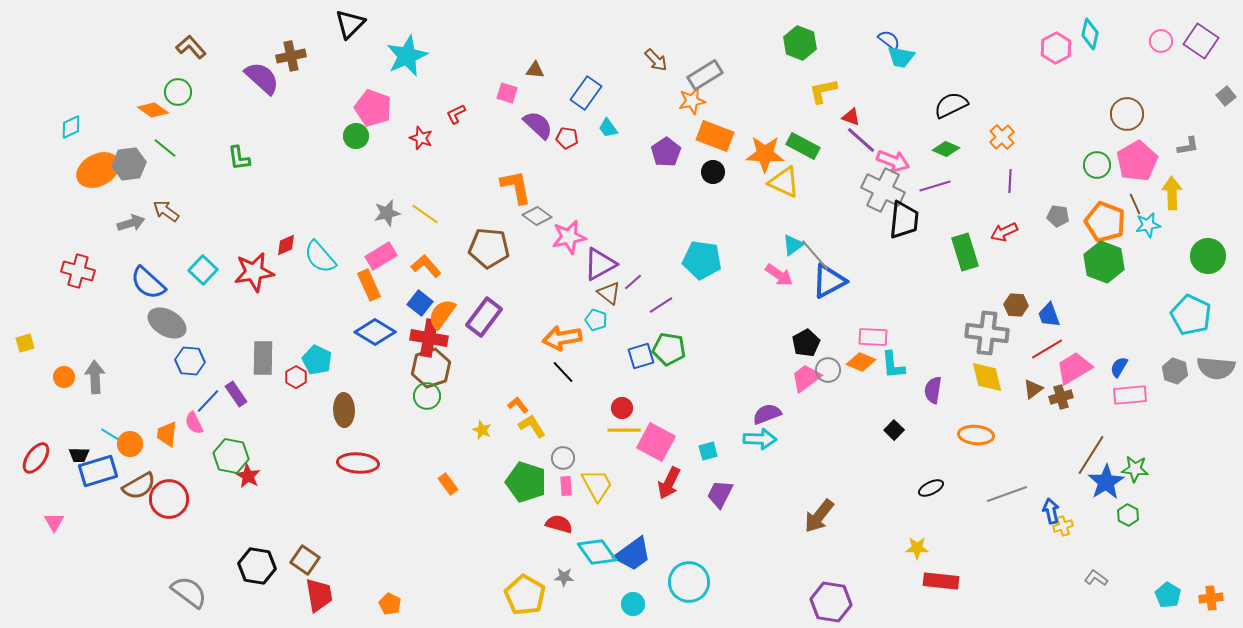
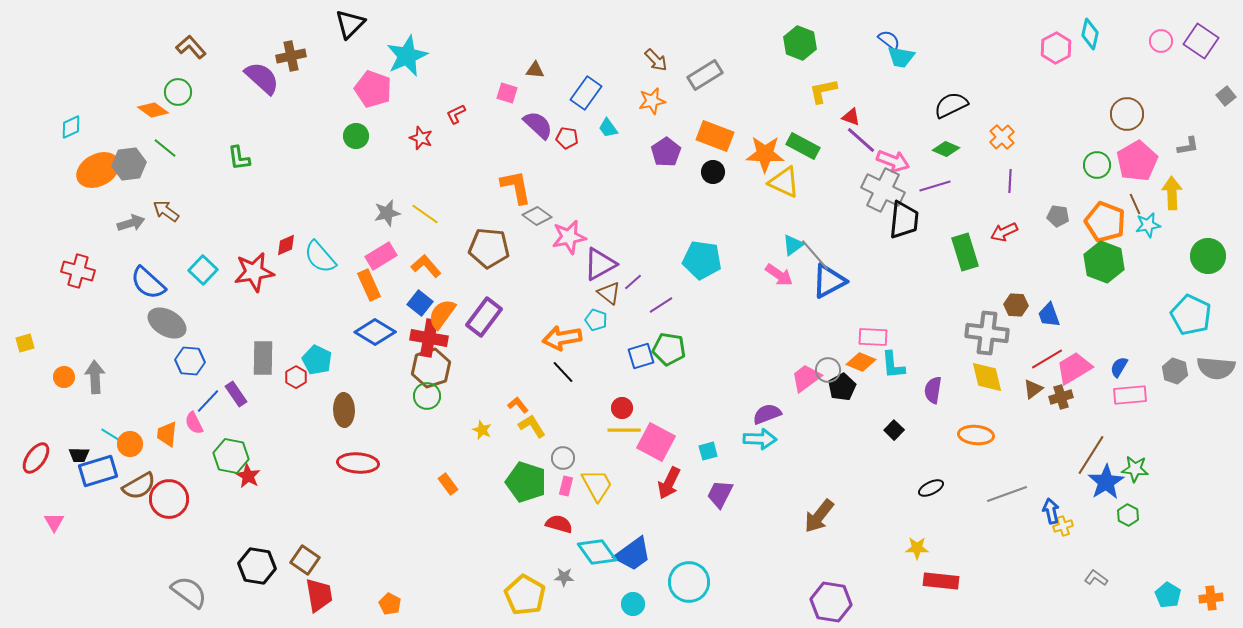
orange star at (692, 101): moved 40 px left
pink pentagon at (373, 108): moved 19 px up
black pentagon at (806, 343): moved 36 px right, 44 px down
red line at (1047, 349): moved 10 px down
pink rectangle at (566, 486): rotated 18 degrees clockwise
